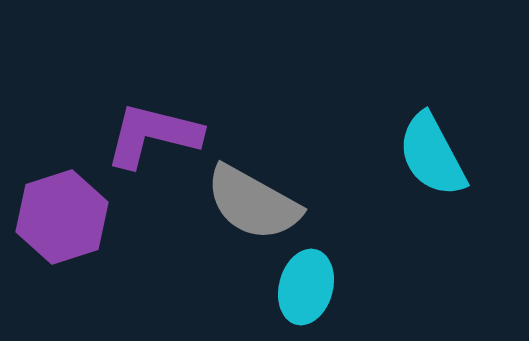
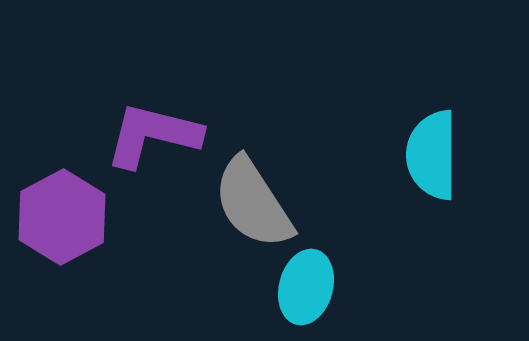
cyan semicircle: rotated 28 degrees clockwise
gray semicircle: rotated 28 degrees clockwise
purple hexagon: rotated 10 degrees counterclockwise
